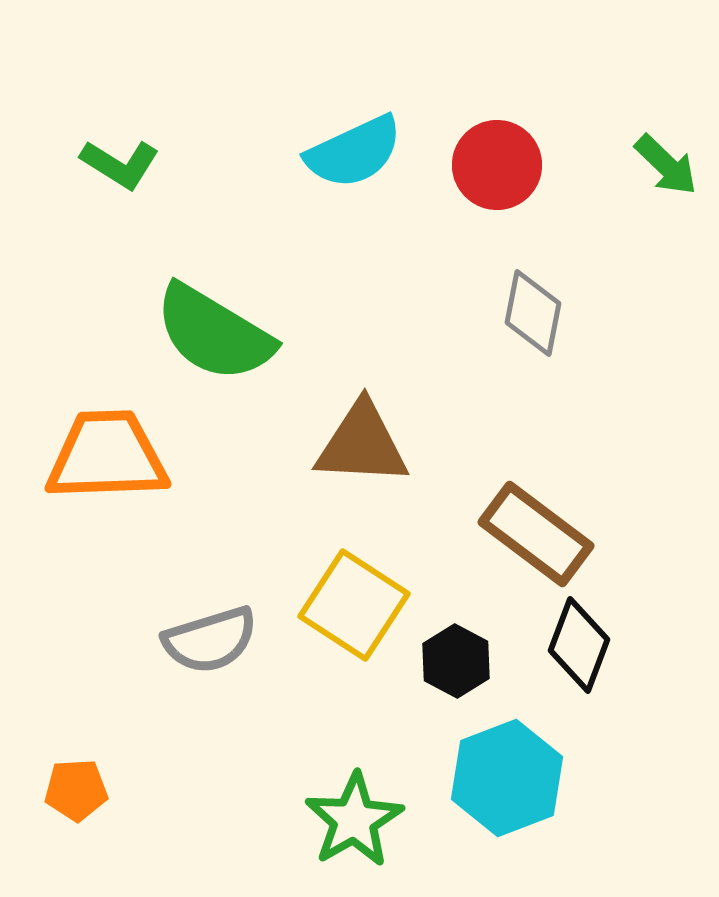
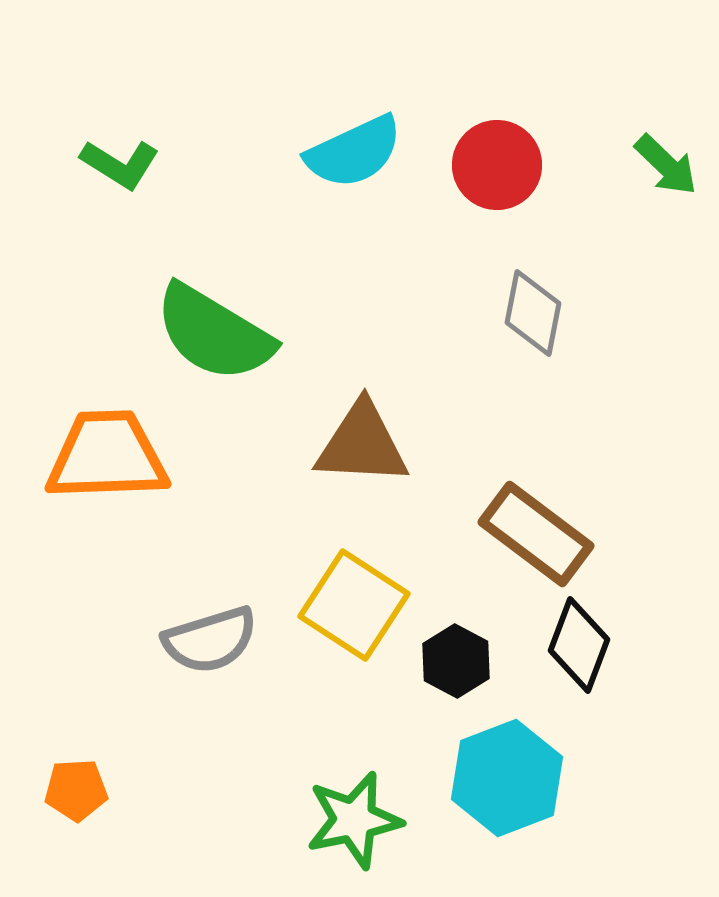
green star: rotated 18 degrees clockwise
